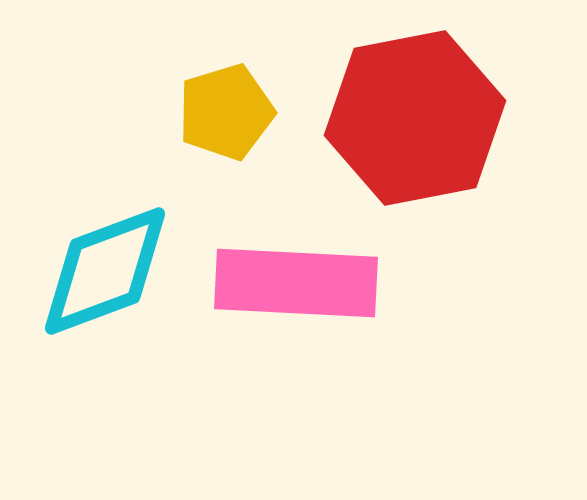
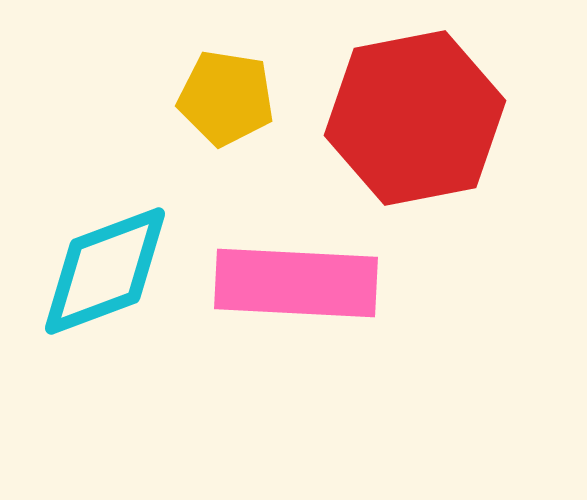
yellow pentagon: moved 14 px up; rotated 26 degrees clockwise
